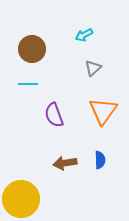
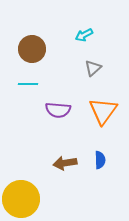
purple semicircle: moved 4 px right, 5 px up; rotated 65 degrees counterclockwise
